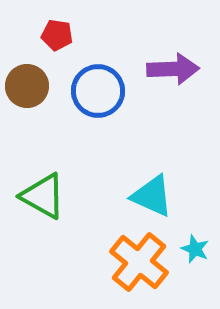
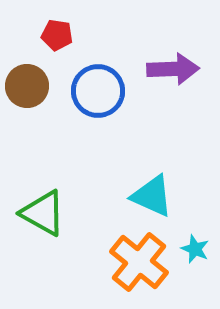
green triangle: moved 17 px down
